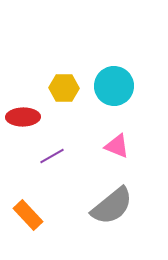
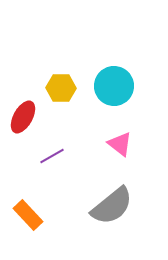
yellow hexagon: moved 3 px left
red ellipse: rotated 60 degrees counterclockwise
pink triangle: moved 3 px right, 2 px up; rotated 16 degrees clockwise
